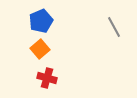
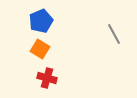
gray line: moved 7 px down
orange square: rotated 18 degrees counterclockwise
